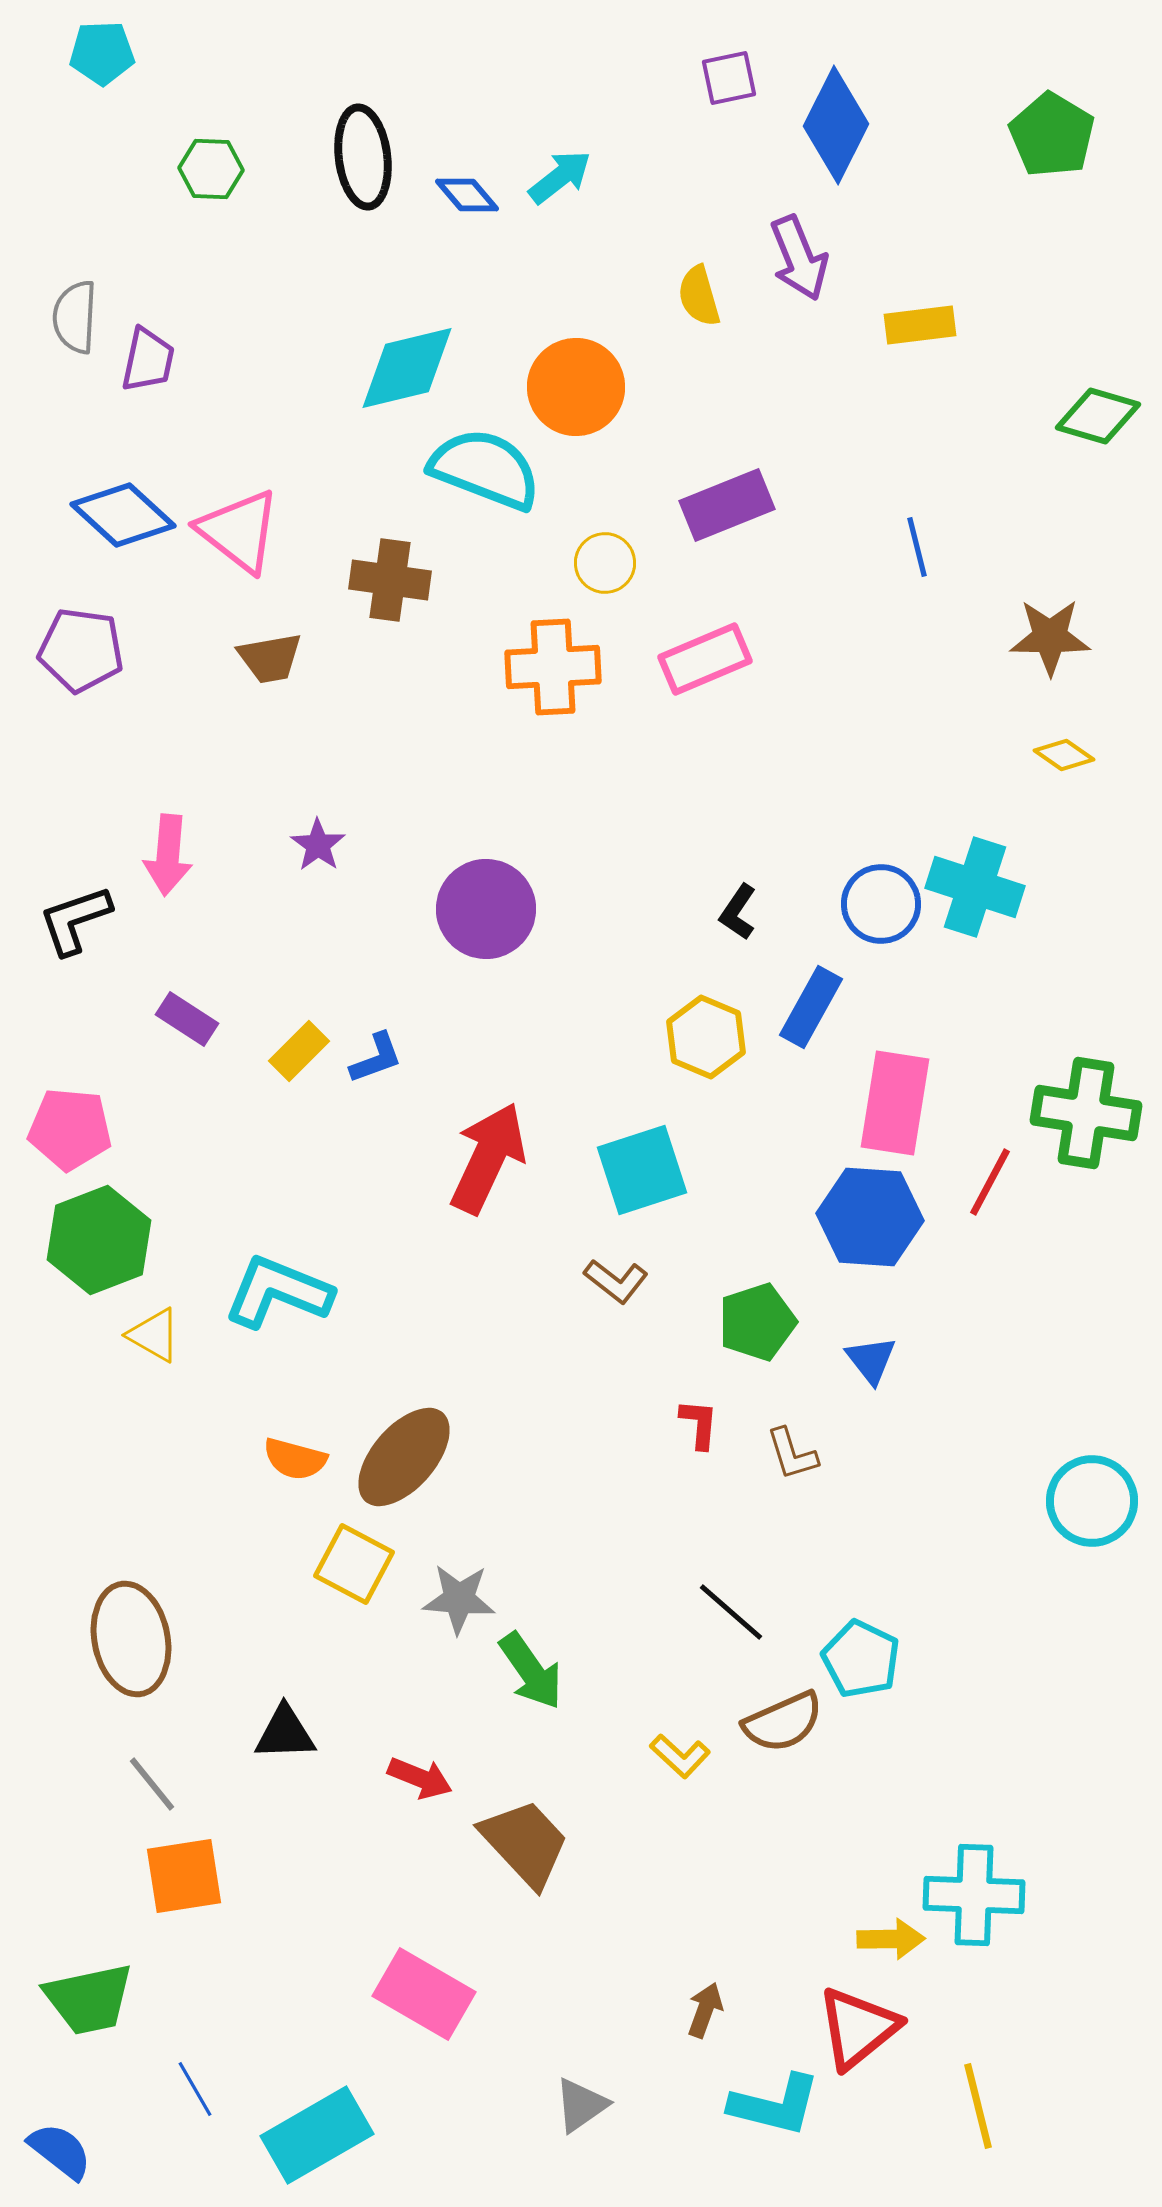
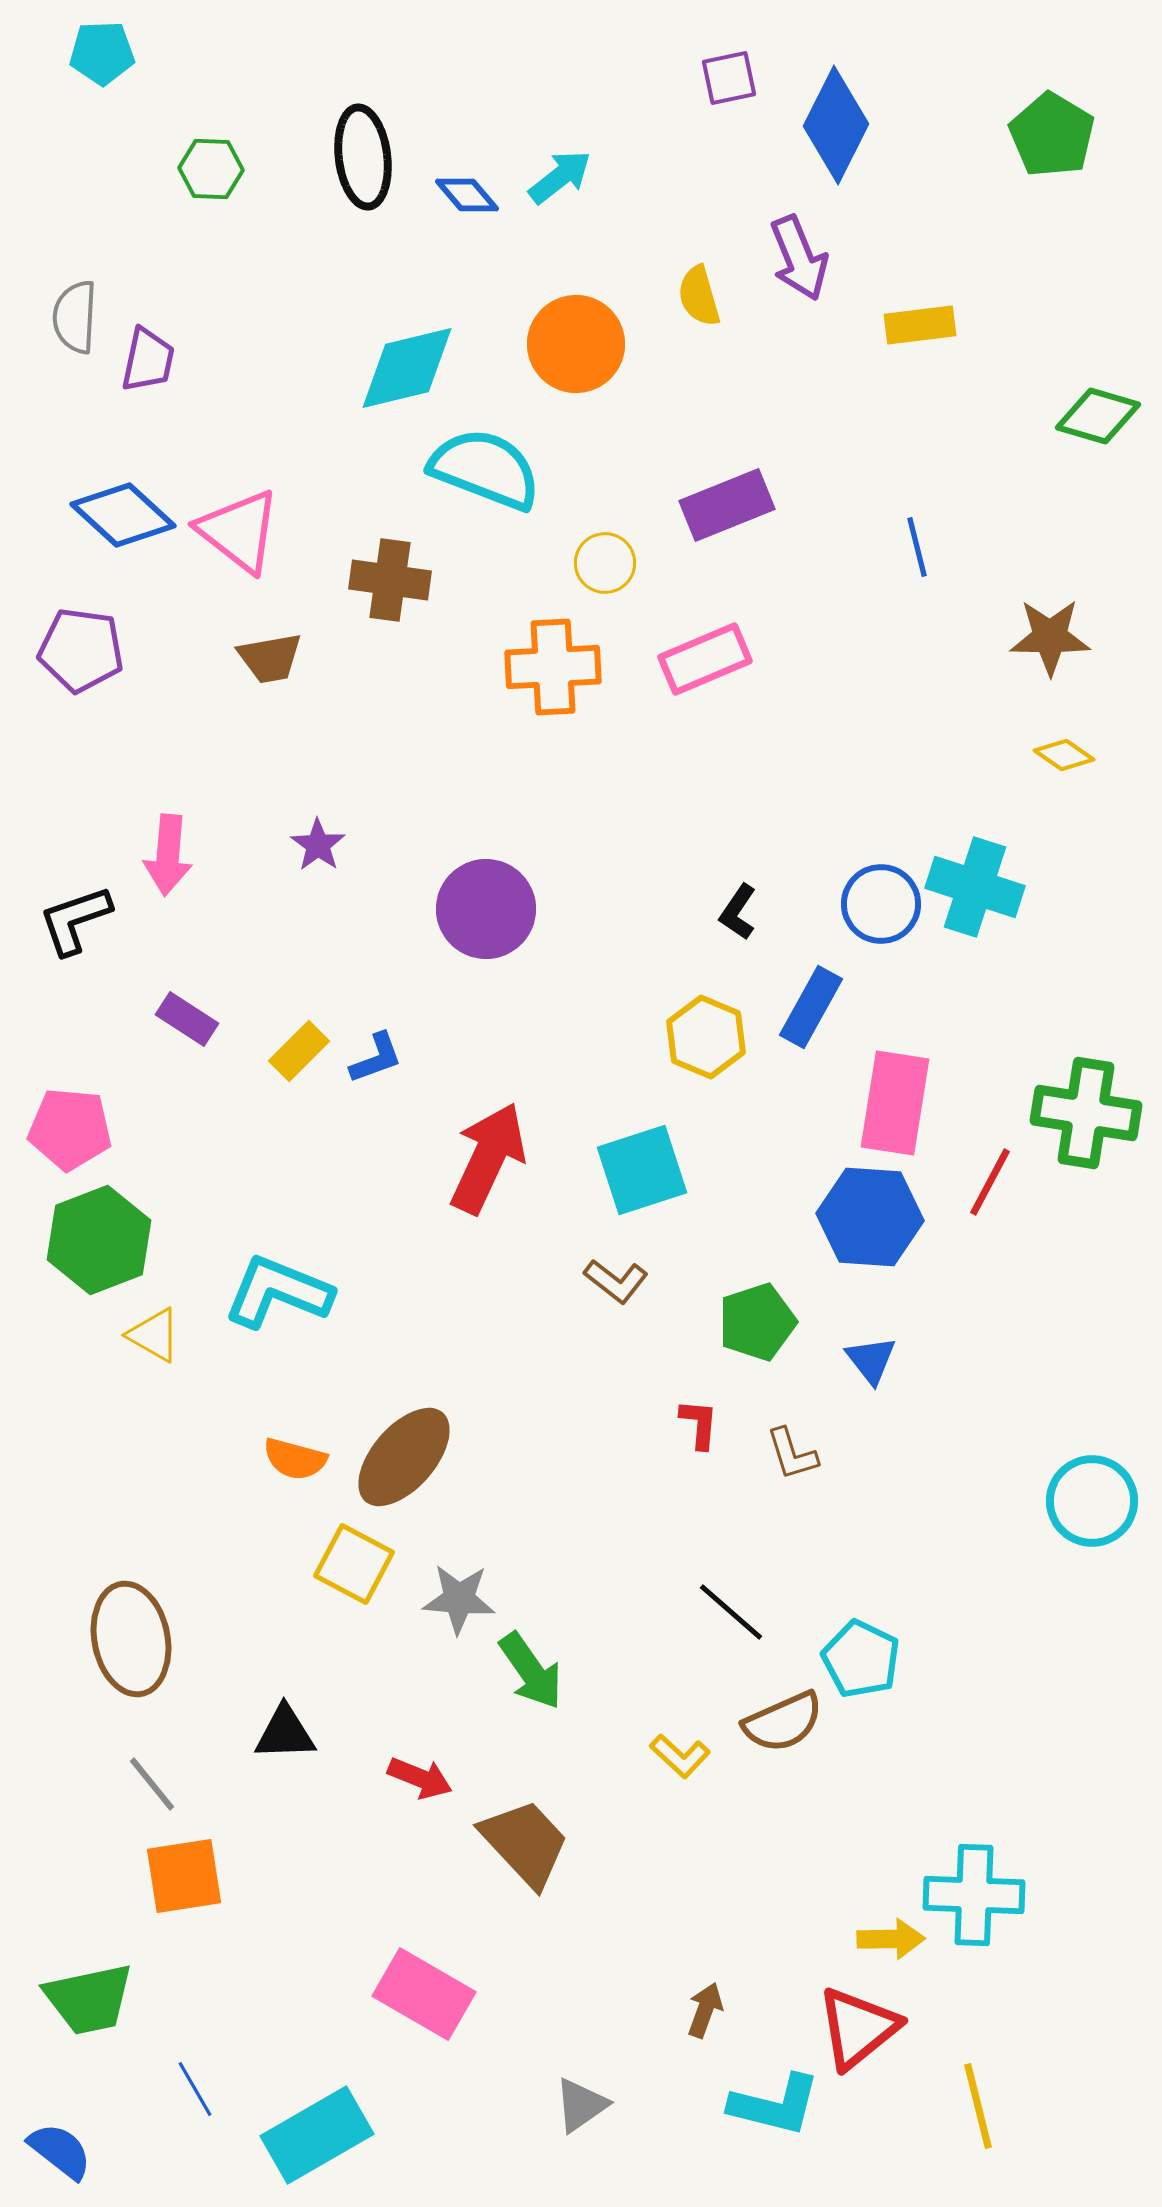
orange circle at (576, 387): moved 43 px up
